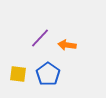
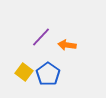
purple line: moved 1 px right, 1 px up
yellow square: moved 6 px right, 2 px up; rotated 30 degrees clockwise
